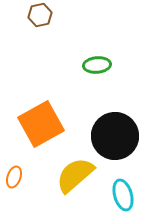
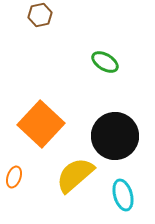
green ellipse: moved 8 px right, 3 px up; rotated 36 degrees clockwise
orange square: rotated 18 degrees counterclockwise
